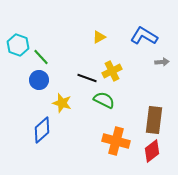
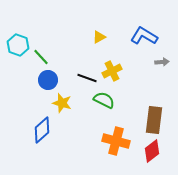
blue circle: moved 9 px right
